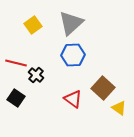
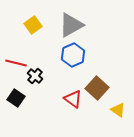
gray triangle: moved 2 px down; rotated 12 degrees clockwise
blue hexagon: rotated 20 degrees counterclockwise
black cross: moved 1 px left, 1 px down
brown square: moved 6 px left
yellow triangle: moved 1 px left, 2 px down
